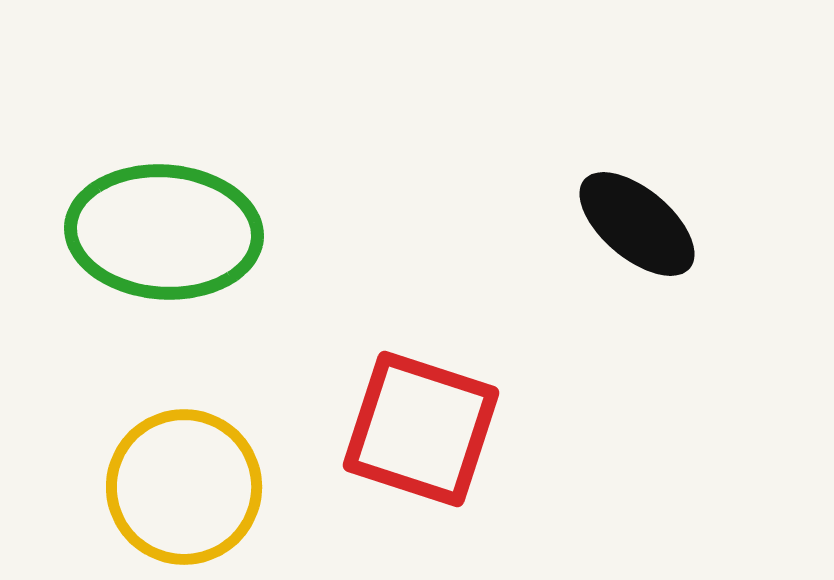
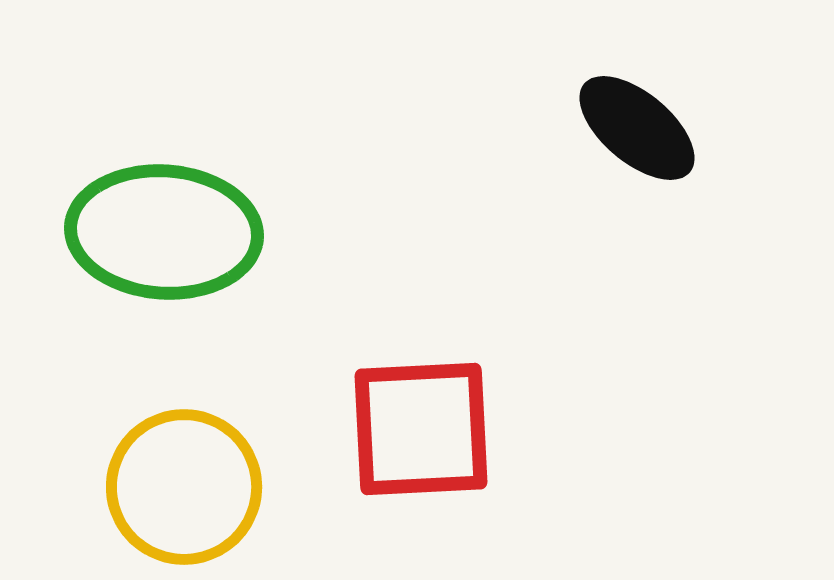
black ellipse: moved 96 px up
red square: rotated 21 degrees counterclockwise
